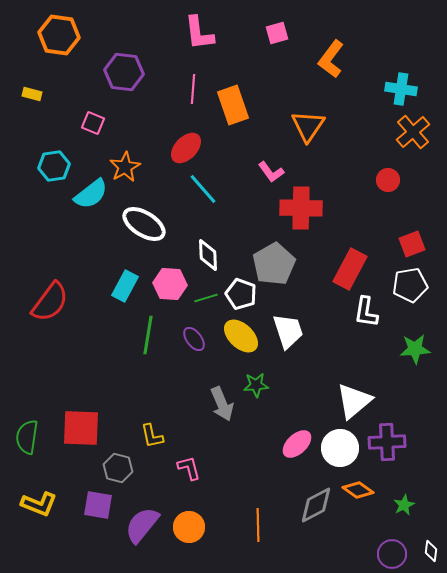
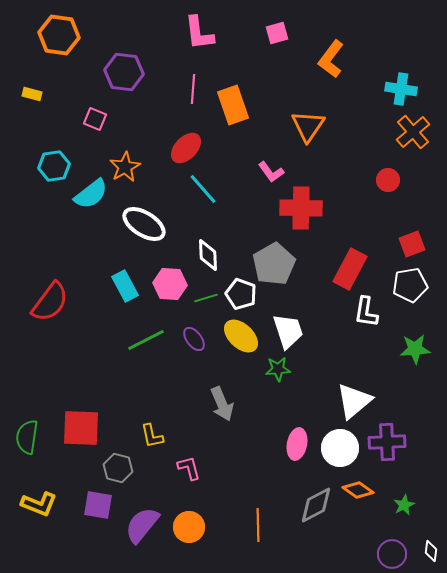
pink square at (93, 123): moved 2 px right, 4 px up
cyan rectangle at (125, 286): rotated 56 degrees counterclockwise
green line at (148, 335): moved 2 px left, 5 px down; rotated 54 degrees clockwise
green star at (256, 385): moved 22 px right, 16 px up
pink ellipse at (297, 444): rotated 36 degrees counterclockwise
